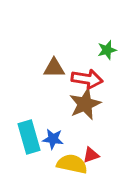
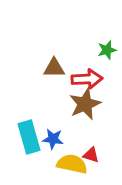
red arrow: rotated 12 degrees counterclockwise
red triangle: rotated 36 degrees clockwise
